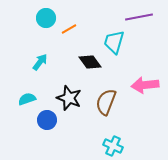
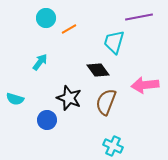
black diamond: moved 8 px right, 8 px down
cyan semicircle: moved 12 px left; rotated 144 degrees counterclockwise
